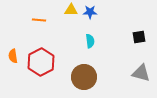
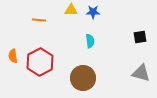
blue star: moved 3 px right
black square: moved 1 px right
red hexagon: moved 1 px left
brown circle: moved 1 px left, 1 px down
